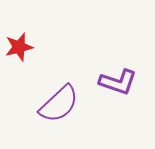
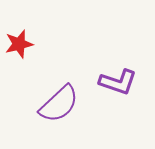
red star: moved 3 px up
